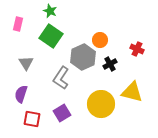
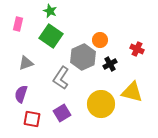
gray triangle: rotated 42 degrees clockwise
